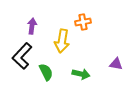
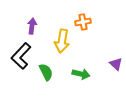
black L-shape: moved 1 px left
purple triangle: rotated 32 degrees clockwise
